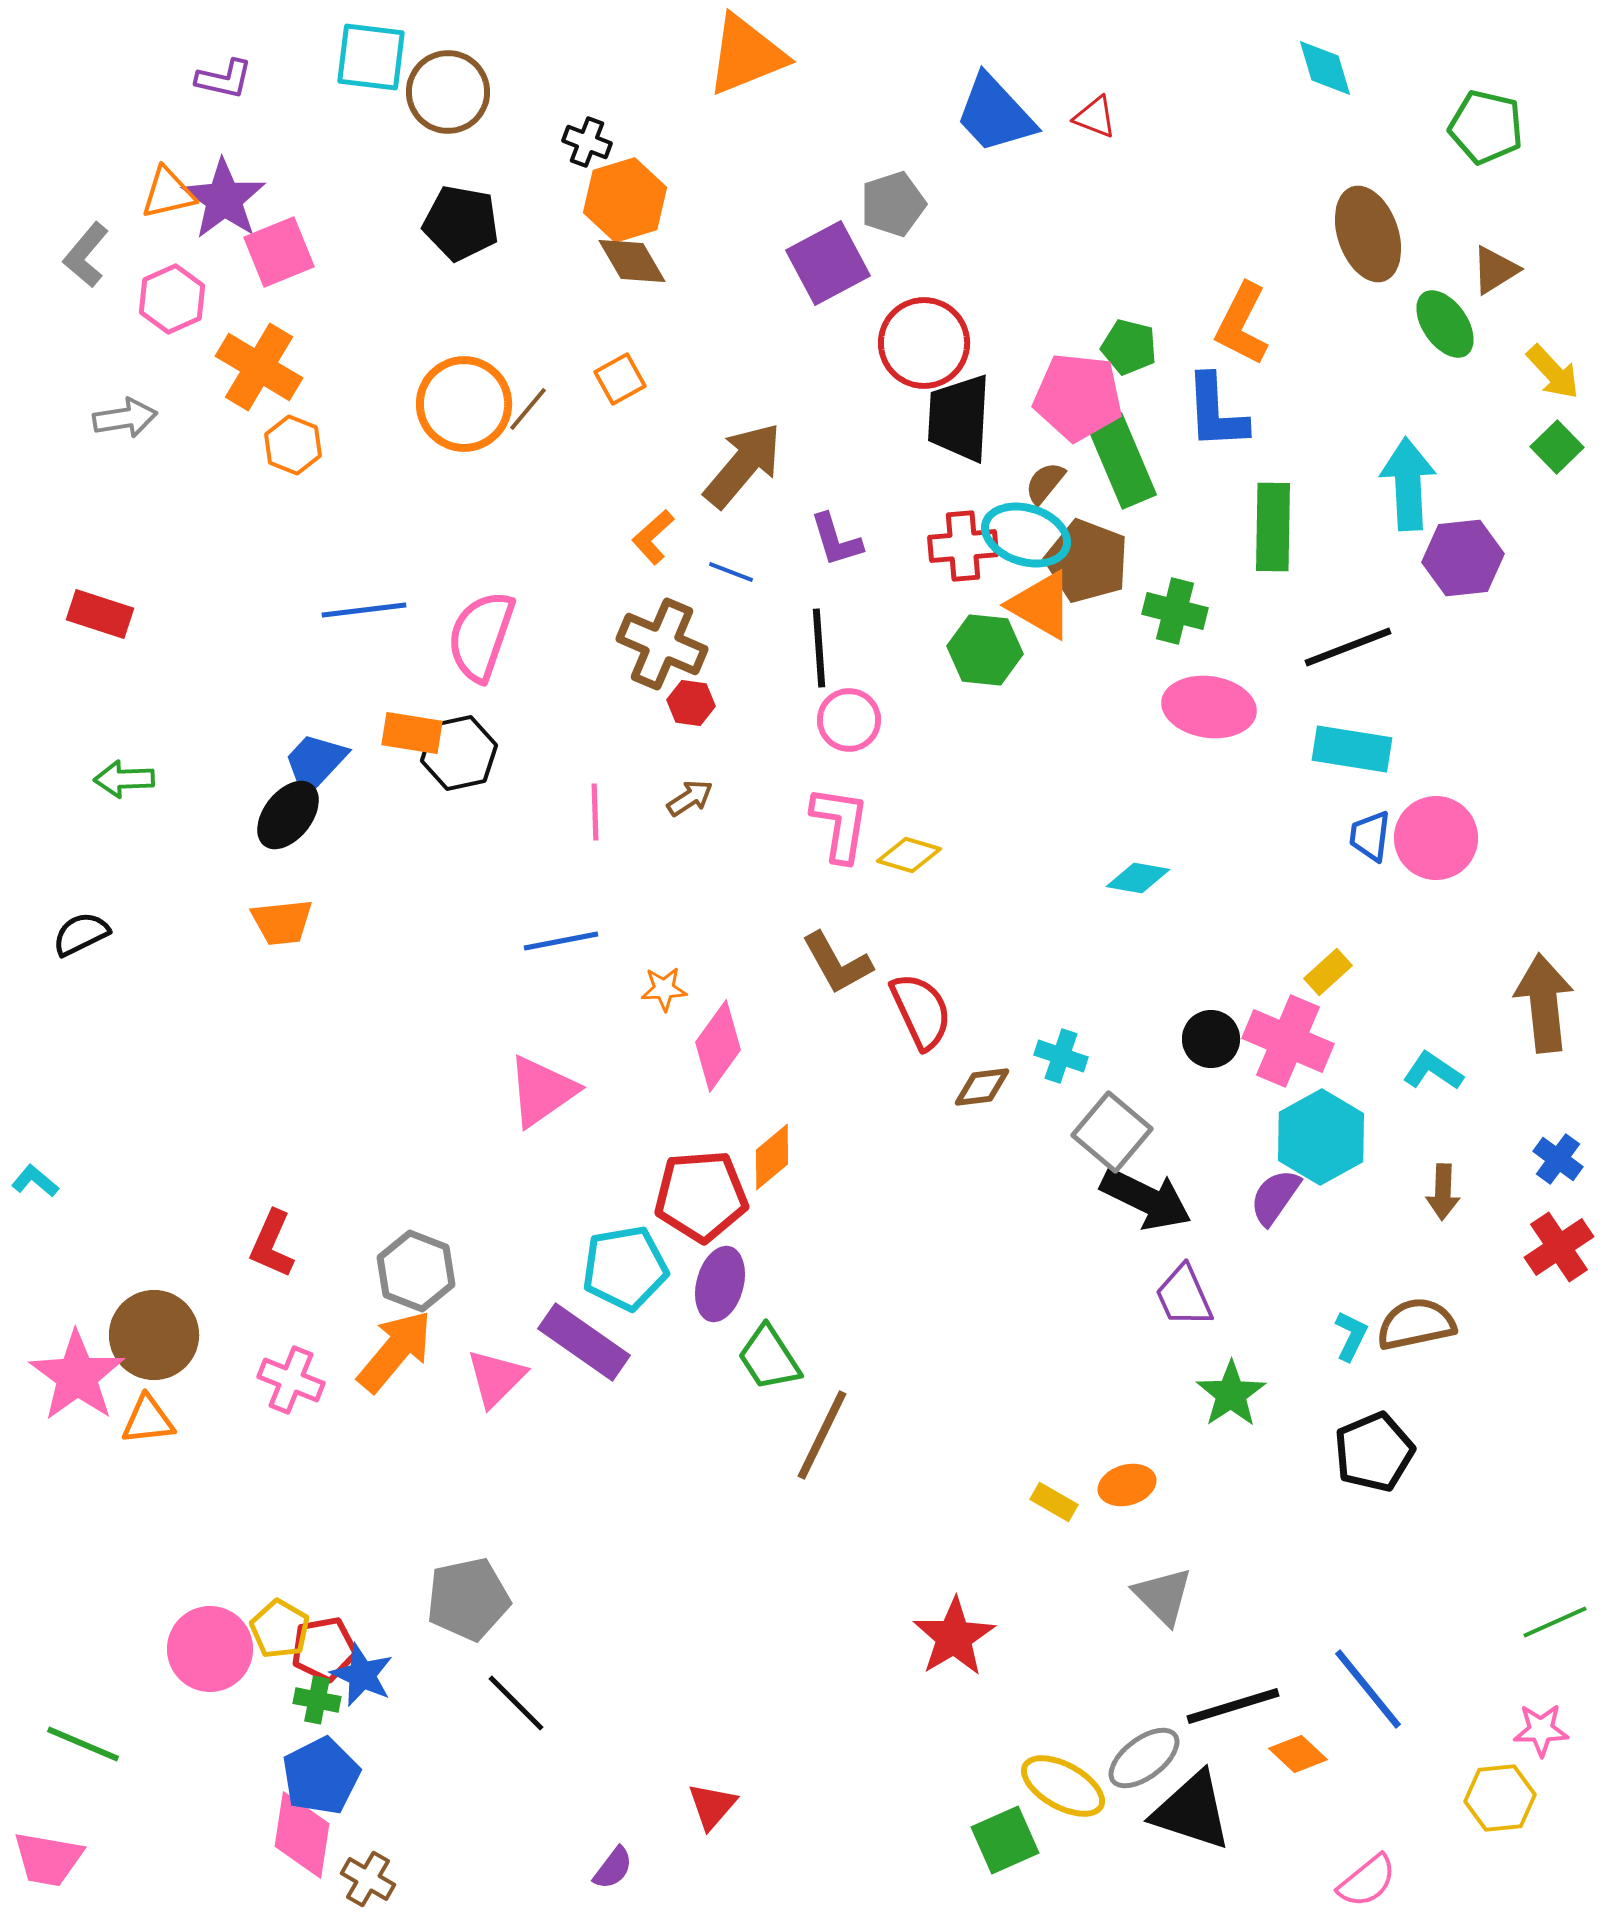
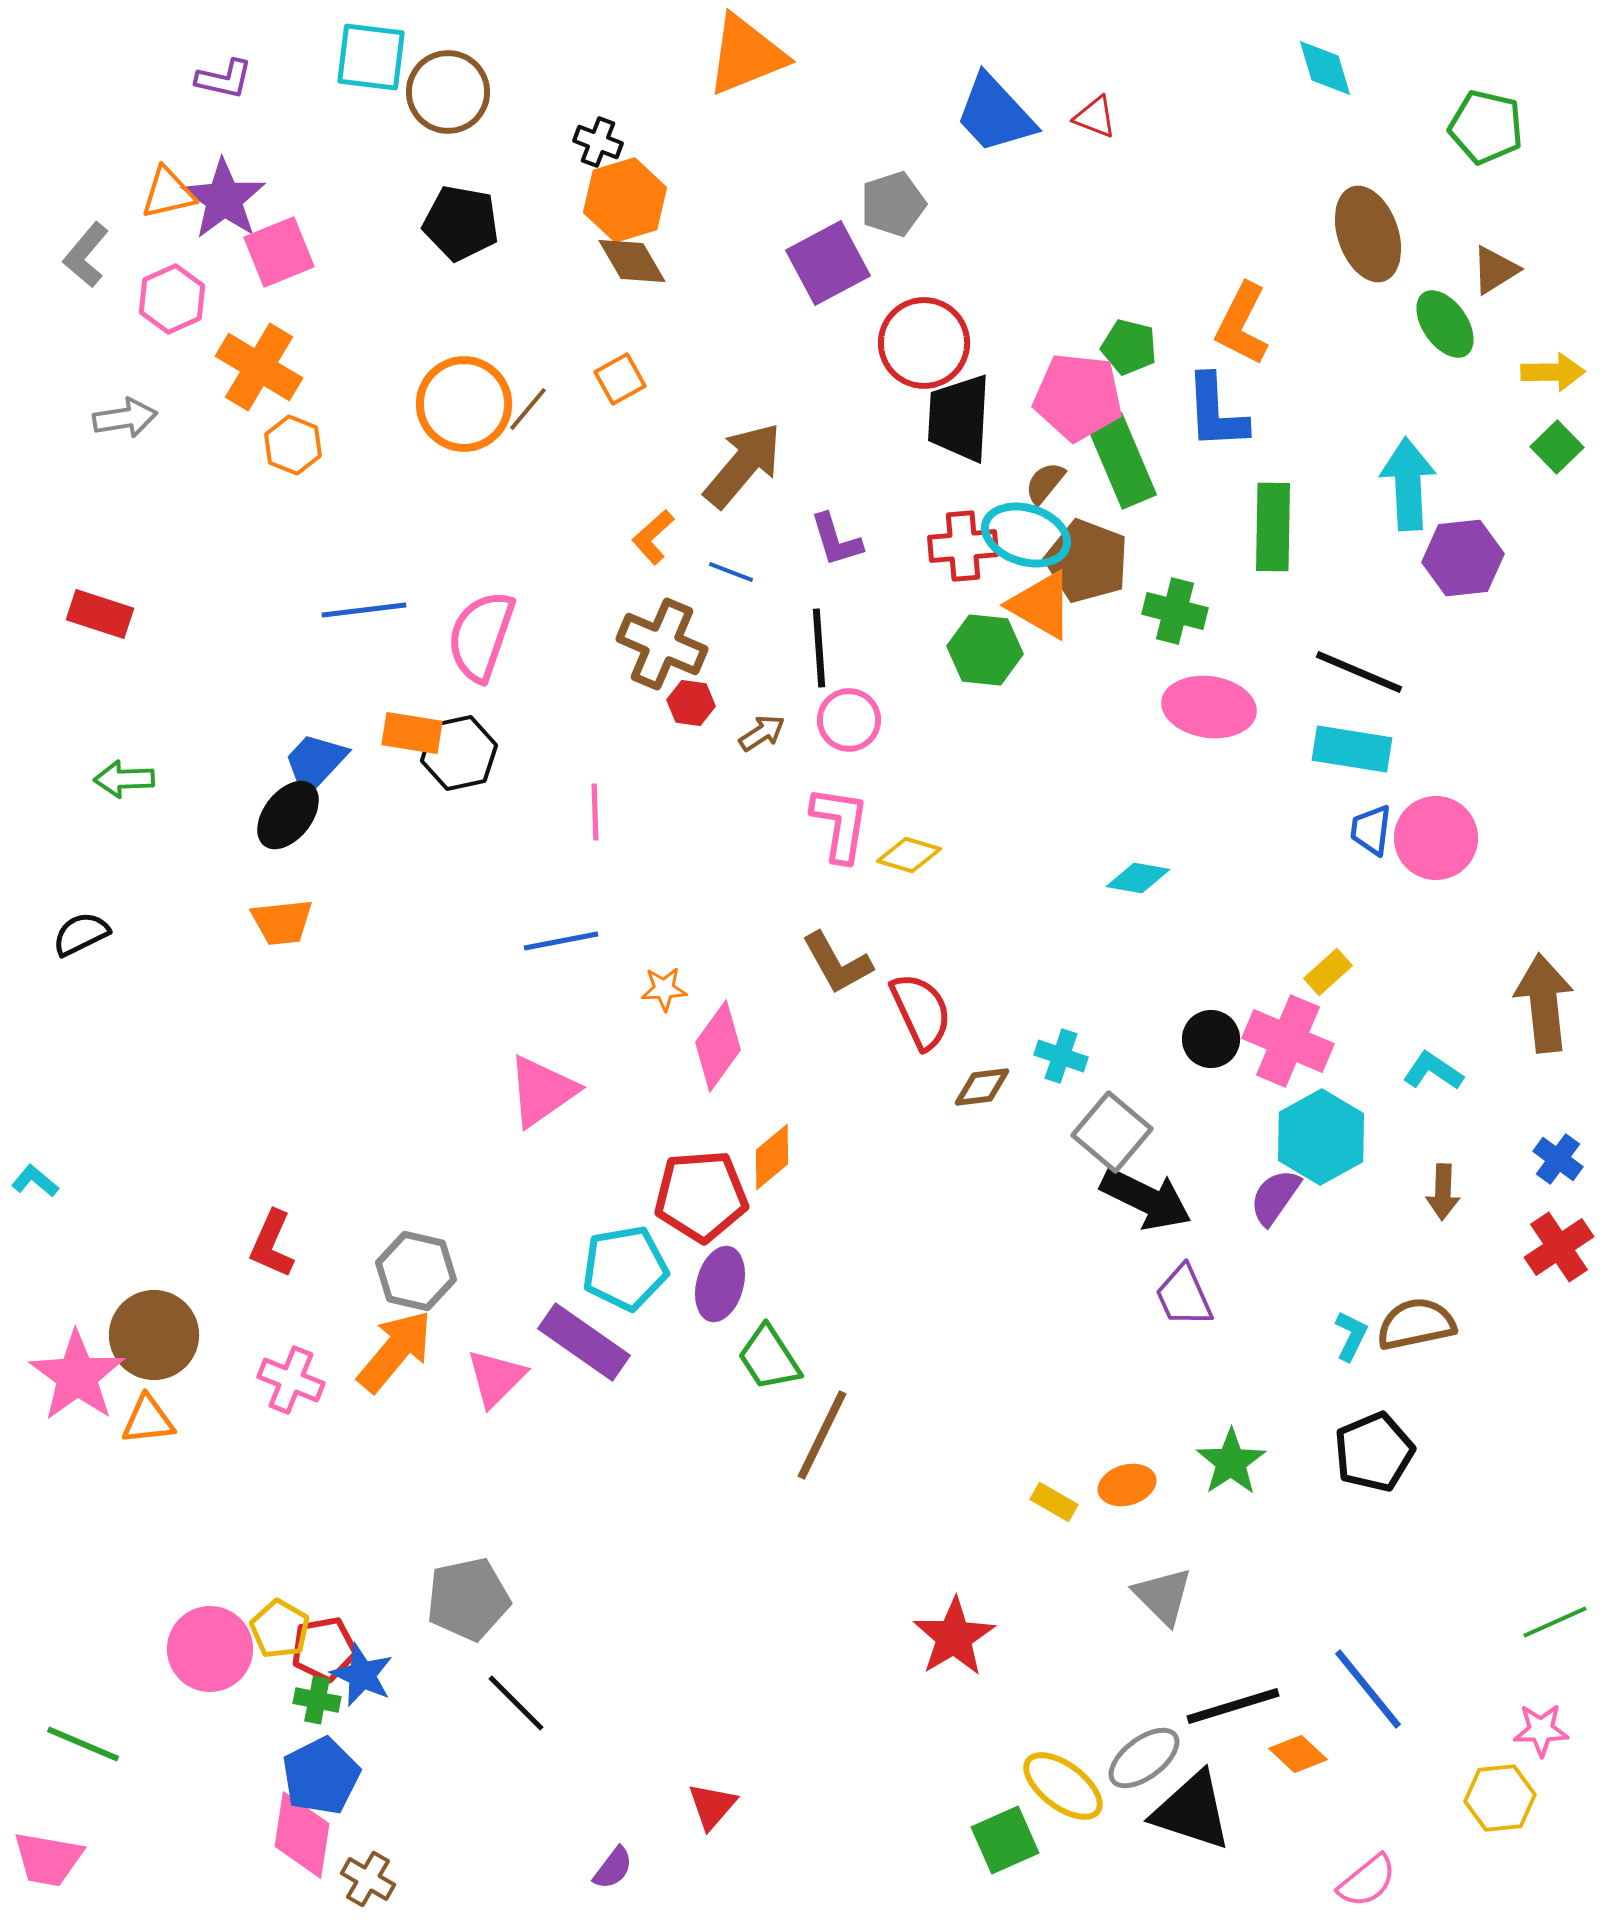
black cross at (587, 142): moved 11 px right
yellow arrow at (1553, 372): rotated 48 degrees counterclockwise
black line at (1348, 647): moved 11 px right, 25 px down; rotated 44 degrees clockwise
brown arrow at (690, 798): moved 72 px right, 65 px up
blue trapezoid at (1370, 836): moved 1 px right, 6 px up
gray hexagon at (416, 1271): rotated 8 degrees counterclockwise
green star at (1231, 1394): moved 68 px down
yellow ellipse at (1063, 1786): rotated 8 degrees clockwise
